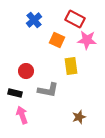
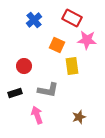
red rectangle: moved 3 px left, 1 px up
orange square: moved 5 px down
yellow rectangle: moved 1 px right
red circle: moved 2 px left, 5 px up
black rectangle: rotated 32 degrees counterclockwise
pink arrow: moved 15 px right
